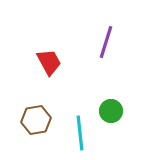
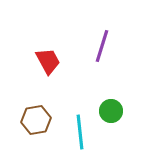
purple line: moved 4 px left, 4 px down
red trapezoid: moved 1 px left, 1 px up
cyan line: moved 1 px up
